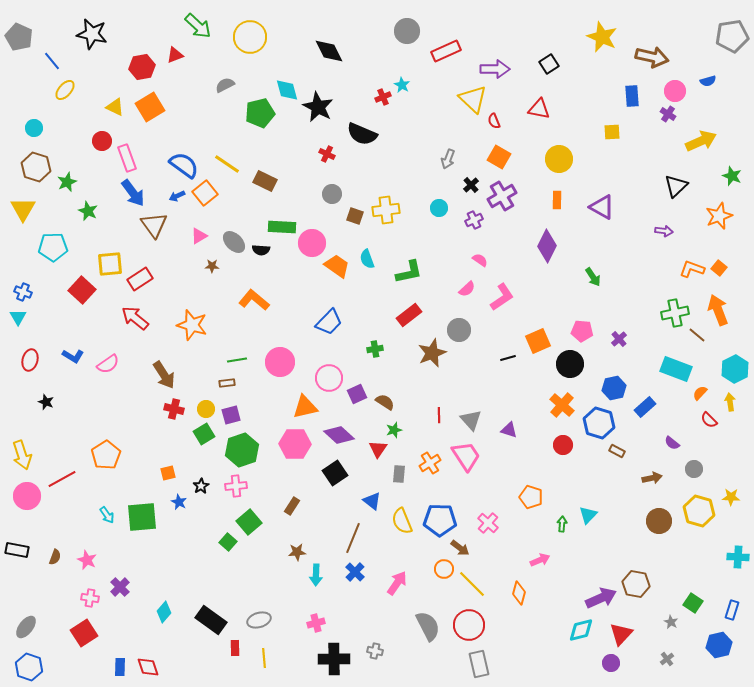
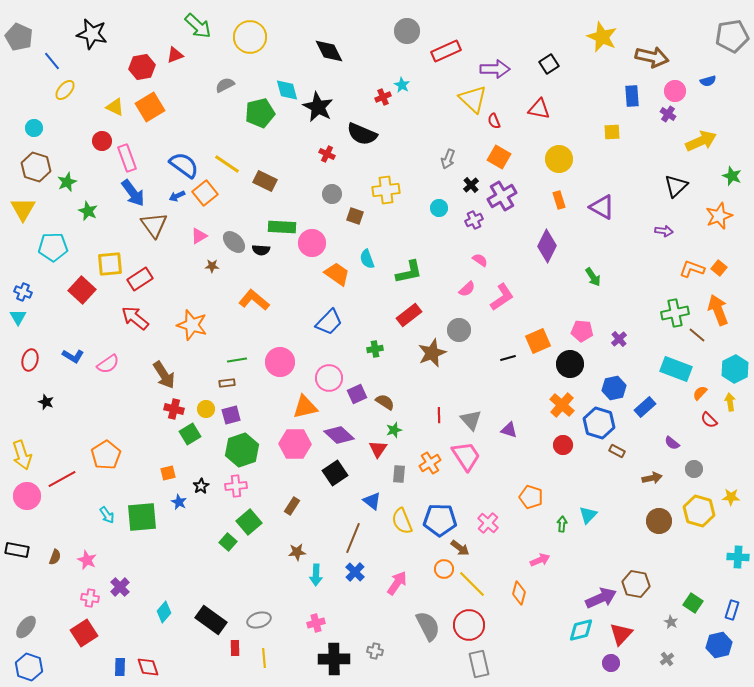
orange rectangle at (557, 200): moved 2 px right; rotated 18 degrees counterclockwise
yellow cross at (386, 210): moved 20 px up
orange trapezoid at (337, 266): moved 8 px down
green square at (204, 434): moved 14 px left
